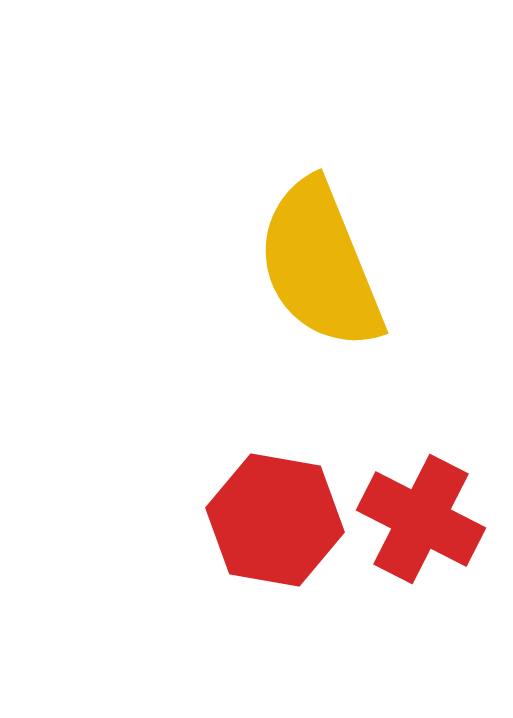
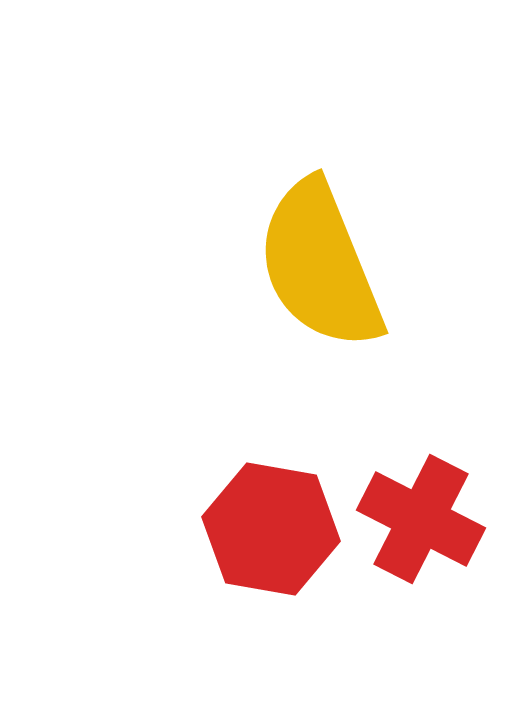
red hexagon: moved 4 px left, 9 px down
